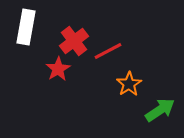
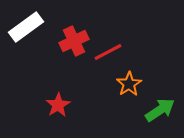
white rectangle: rotated 44 degrees clockwise
red cross: rotated 12 degrees clockwise
red line: moved 1 px down
red star: moved 36 px down
